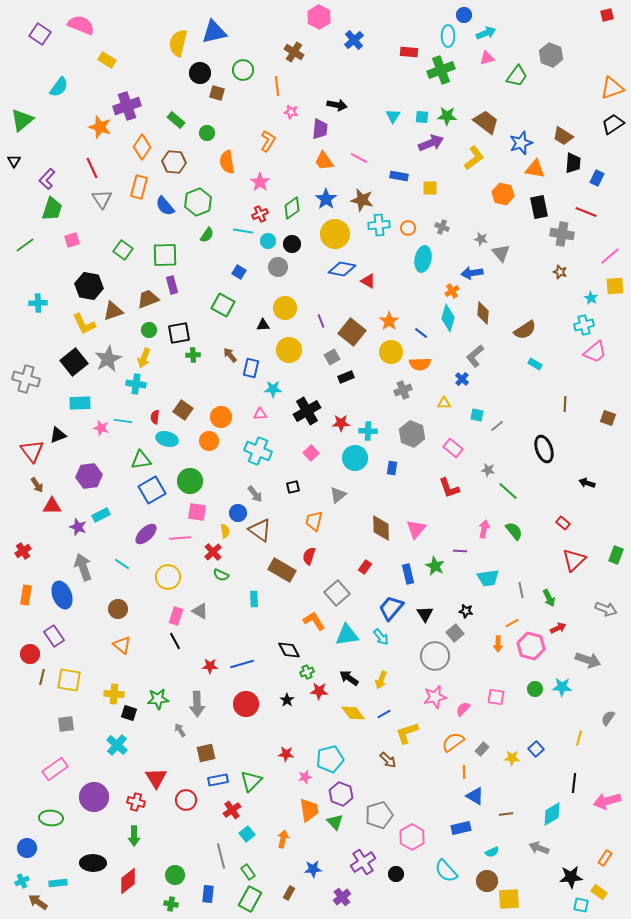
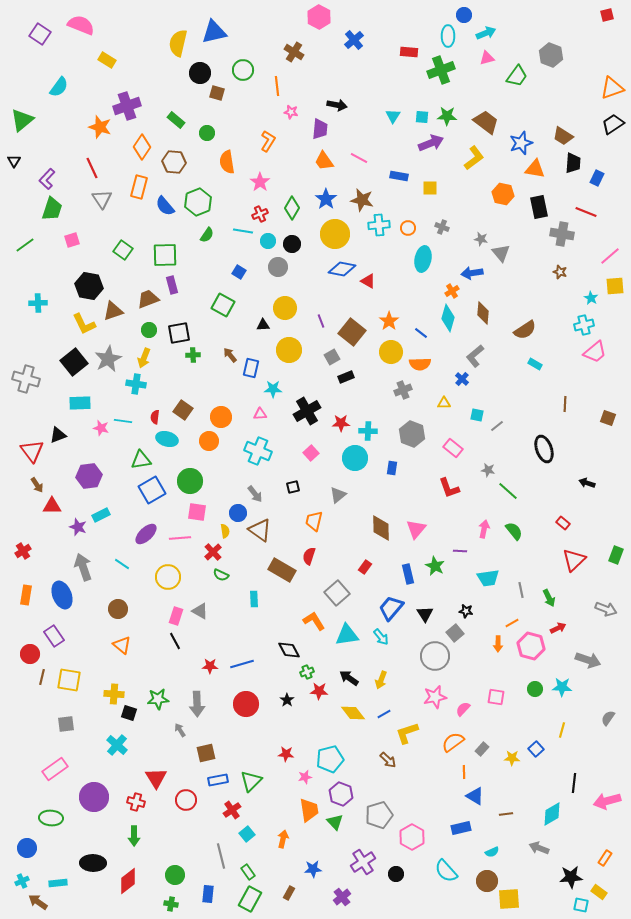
green diamond at (292, 208): rotated 25 degrees counterclockwise
yellow line at (579, 738): moved 17 px left, 8 px up
